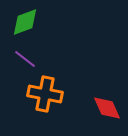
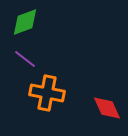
orange cross: moved 2 px right, 1 px up
